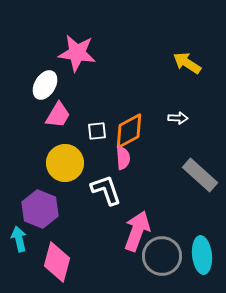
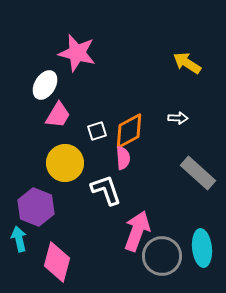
pink star: rotated 6 degrees clockwise
white square: rotated 12 degrees counterclockwise
gray rectangle: moved 2 px left, 2 px up
purple hexagon: moved 4 px left, 2 px up
cyan ellipse: moved 7 px up
